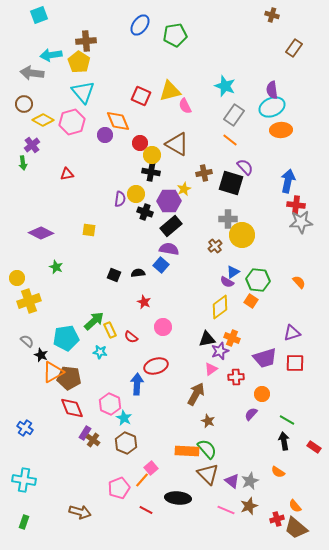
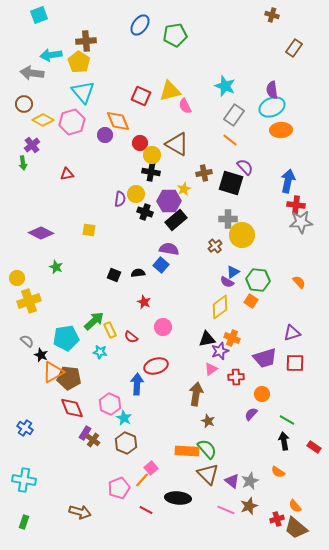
black rectangle at (171, 226): moved 5 px right, 6 px up
brown arrow at (196, 394): rotated 20 degrees counterclockwise
